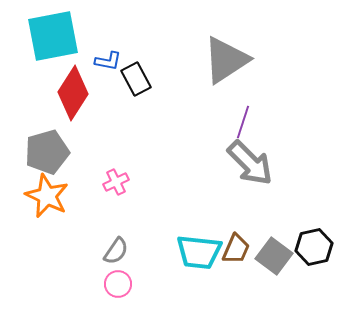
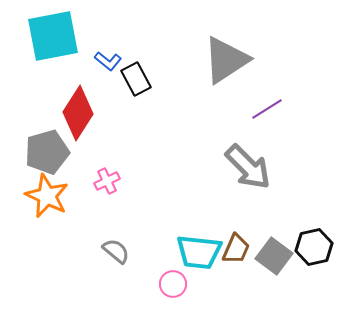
blue L-shape: rotated 28 degrees clockwise
red diamond: moved 5 px right, 20 px down
purple line: moved 24 px right, 13 px up; rotated 40 degrees clockwise
gray arrow: moved 2 px left, 4 px down
pink cross: moved 9 px left, 1 px up
gray semicircle: rotated 84 degrees counterclockwise
pink circle: moved 55 px right
